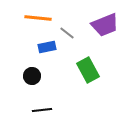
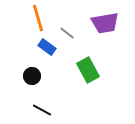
orange line: rotated 68 degrees clockwise
purple trapezoid: moved 2 px up; rotated 12 degrees clockwise
blue rectangle: rotated 48 degrees clockwise
black line: rotated 36 degrees clockwise
